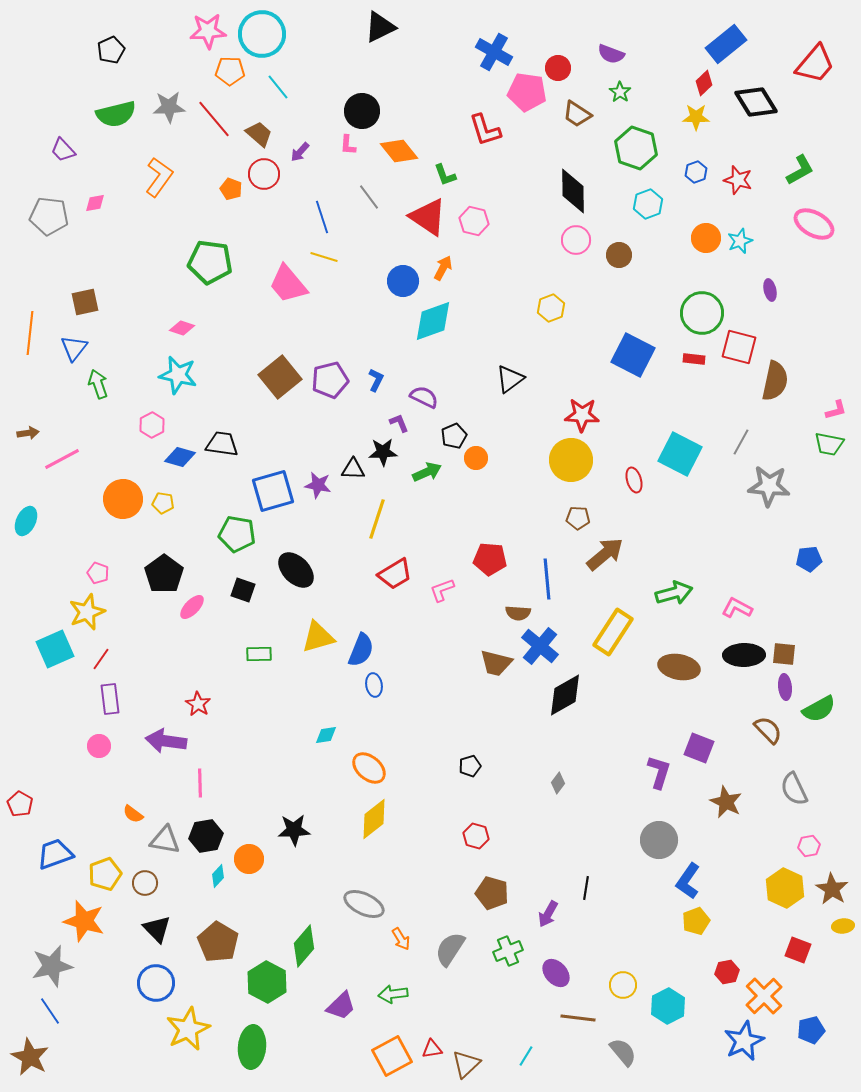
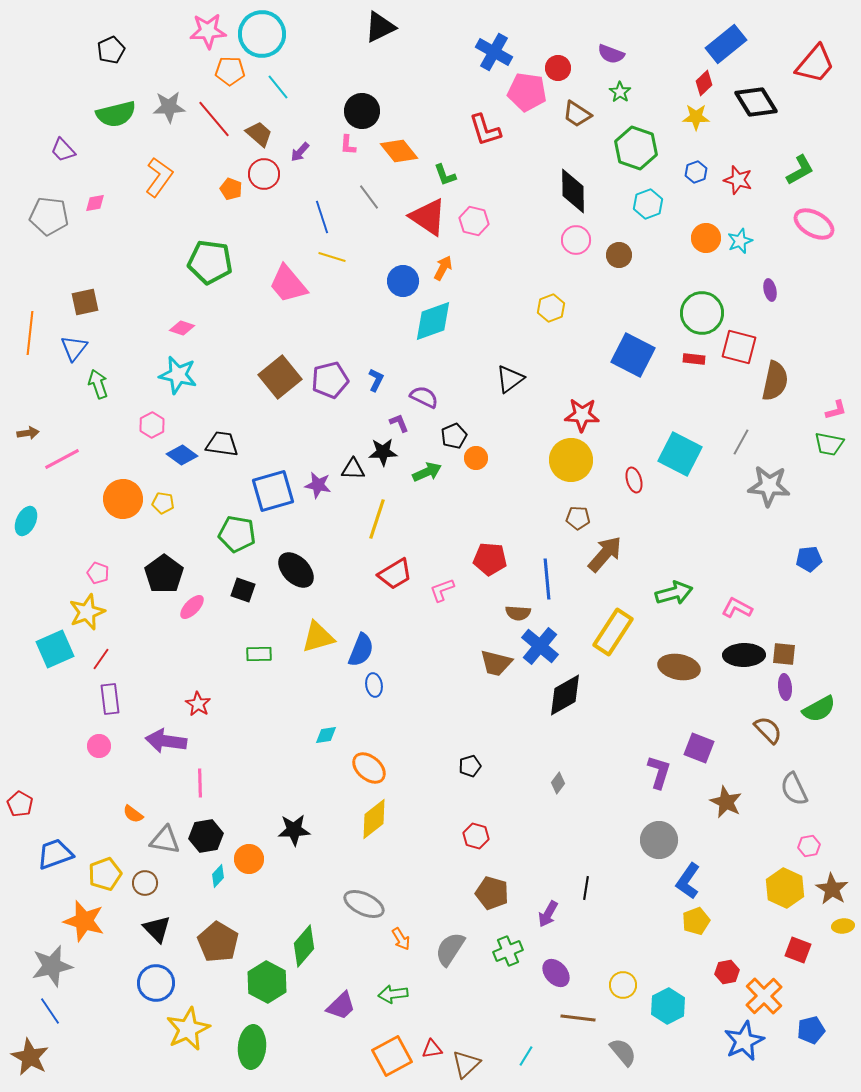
yellow line at (324, 257): moved 8 px right
blue diamond at (180, 457): moved 2 px right, 2 px up; rotated 20 degrees clockwise
brown arrow at (605, 554): rotated 9 degrees counterclockwise
